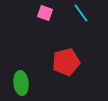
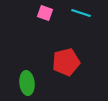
cyan line: rotated 36 degrees counterclockwise
green ellipse: moved 6 px right
